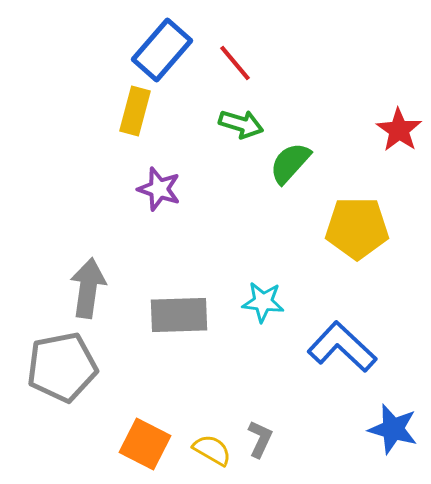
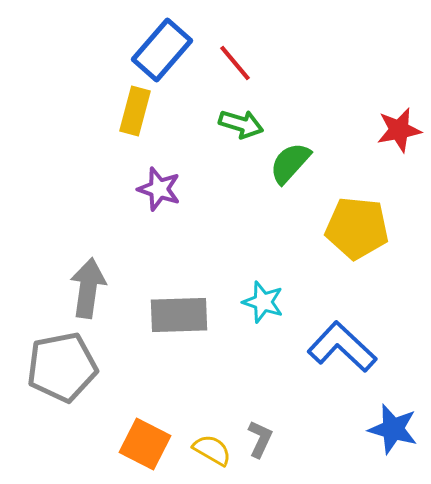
red star: rotated 27 degrees clockwise
yellow pentagon: rotated 6 degrees clockwise
cyan star: rotated 12 degrees clockwise
